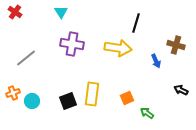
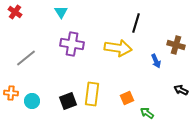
orange cross: moved 2 px left; rotated 24 degrees clockwise
